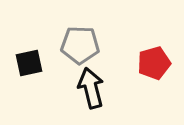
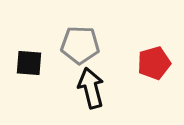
black square: rotated 16 degrees clockwise
